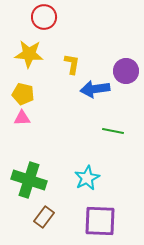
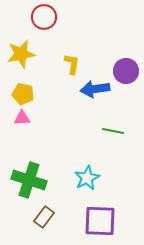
yellow star: moved 8 px left; rotated 16 degrees counterclockwise
